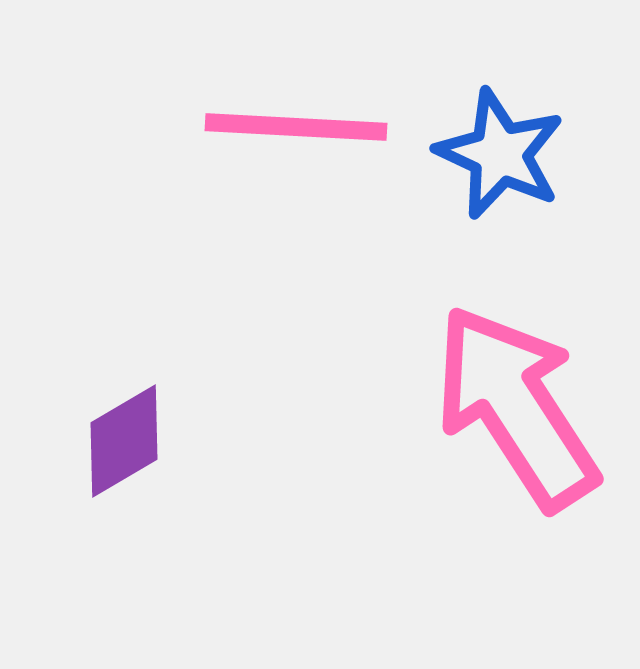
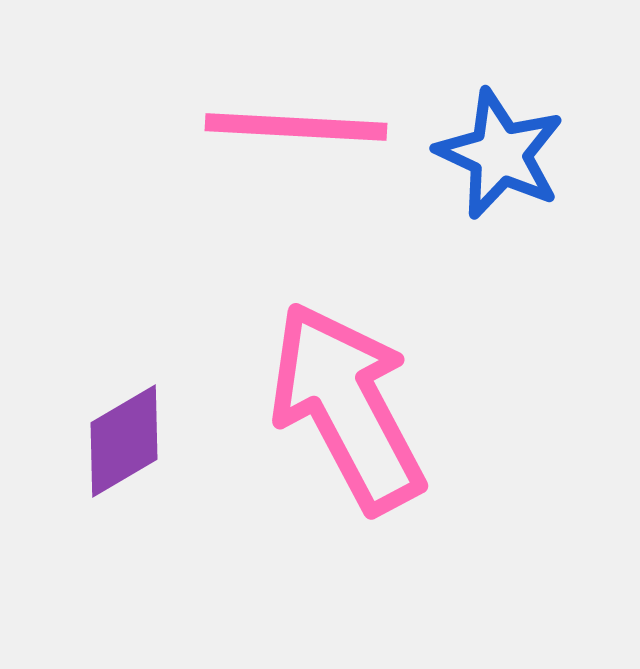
pink arrow: moved 169 px left; rotated 5 degrees clockwise
